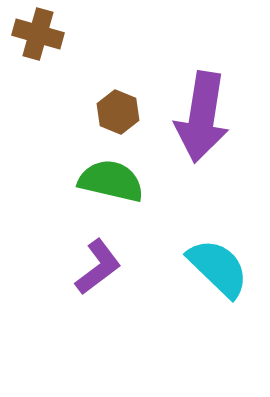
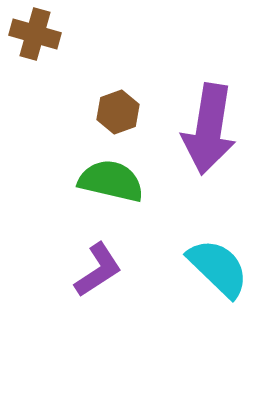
brown cross: moved 3 px left
brown hexagon: rotated 18 degrees clockwise
purple arrow: moved 7 px right, 12 px down
purple L-shape: moved 3 px down; rotated 4 degrees clockwise
